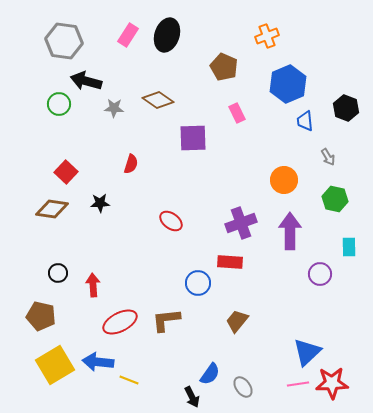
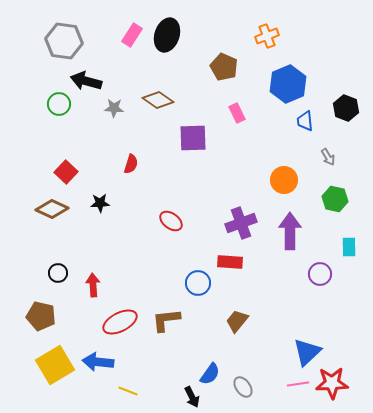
pink rectangle at (128, 35): moved 4 px right
brown diamond at (52, 209): rotated 16 degrees clockwise
yellow line at (129, 380): moved 1 px left, 11 px down
